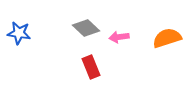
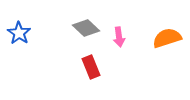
blue star: rotated 25 degrees clockwise
pink arrow: rotated 90 degrees counterclockwise
